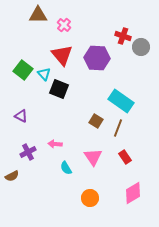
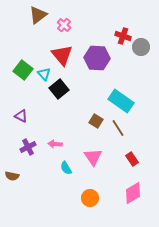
brown triangle: rotated 36 degrees counterclockwise
black square: rotated 30 degrees clockwise
brown line: rotated 54 degrees counterclockwise
purple cross: moved 5 px up
red rectangle: moved 7 px right, 2 px down
brown semicircle: rotated 40 degrees clockwise
